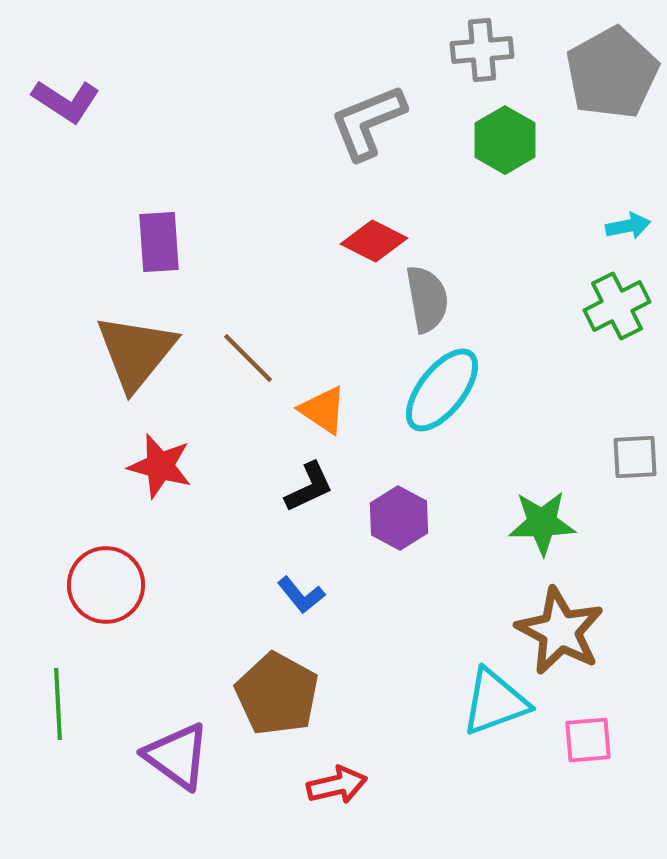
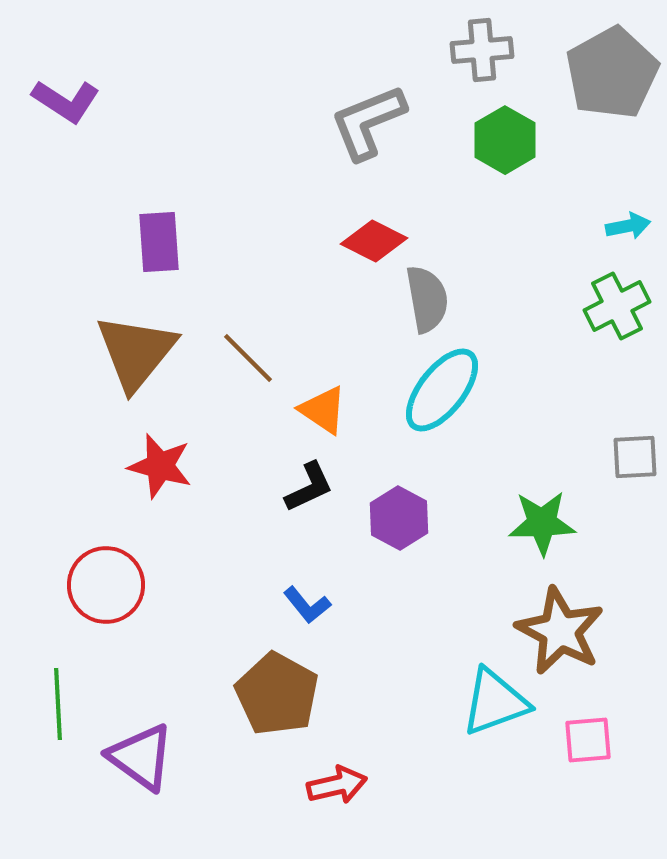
blue L-shape: moved 6 px right, 10 px down
purple triangle: moved 36 px left, 1 px down
